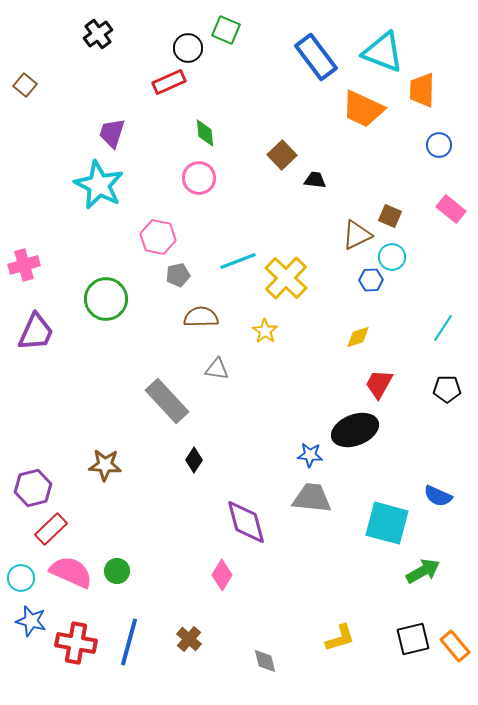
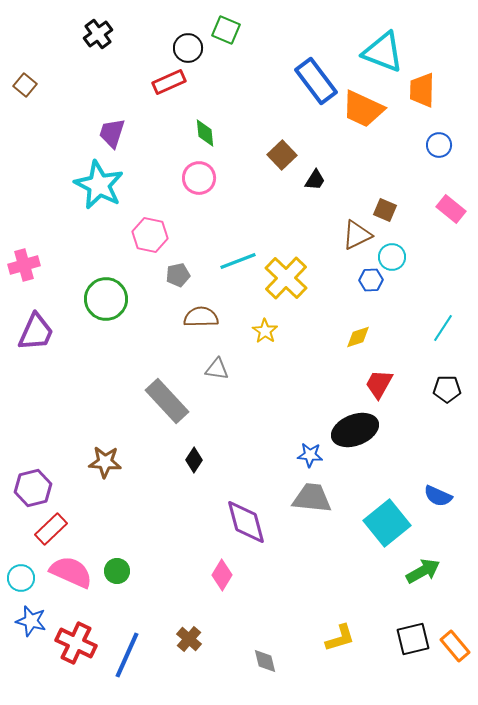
blue rectangle at (316, 57): moved 24 px down
black trapezoid at (315, 180): rotated 115 degrees clockwise
brown square at (390, 216): moved 5 px left, 6 px up
pink hexagon at (158, 237): moved 8 px left, 2 px up
brown star at (105, 465): moved 3 px up
cyan square at (387, 523): rotated 36 degrees clockwise
blue line at (129, 642): moved 2 px left, 13 px down; rotated 9 degrees clockwise
red cross at (76, 643): rotated 15 degrees clockwise
